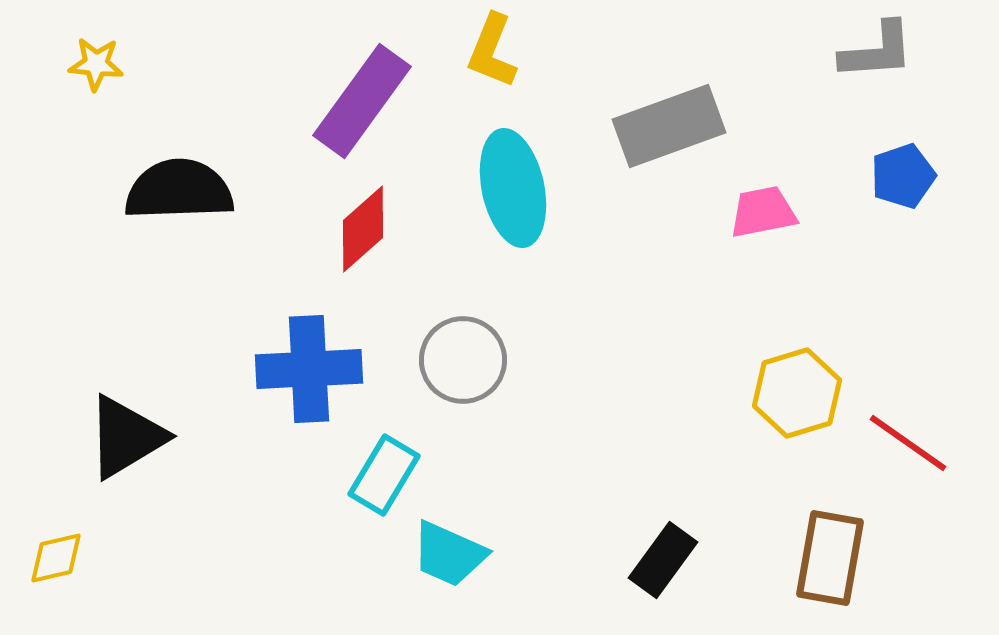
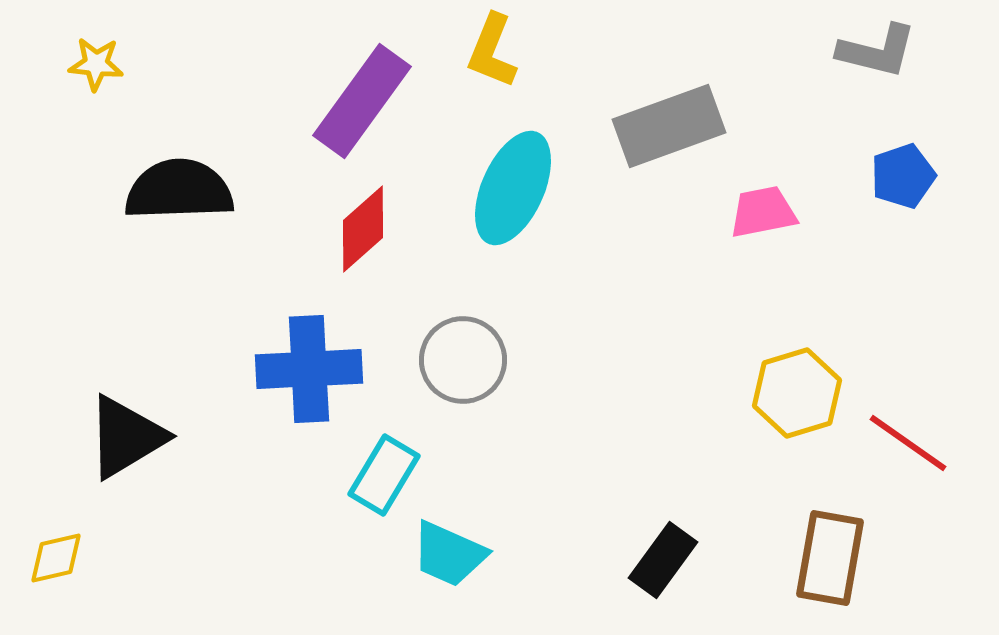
gray L-shape: rotated 18 degrees clockwise
cyan ellipse: rotated 36 degrees clockwise
